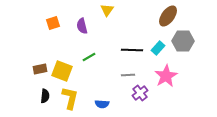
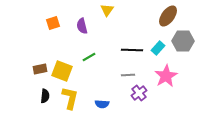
purple cross: moved 1 px left
